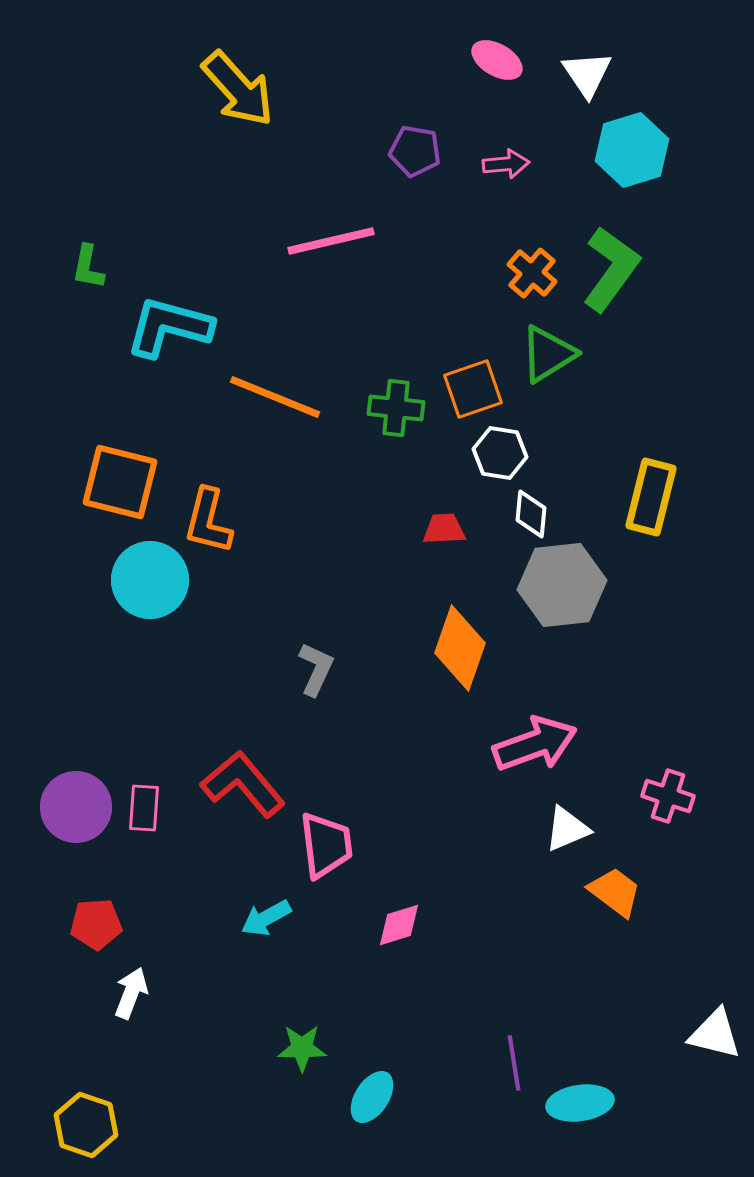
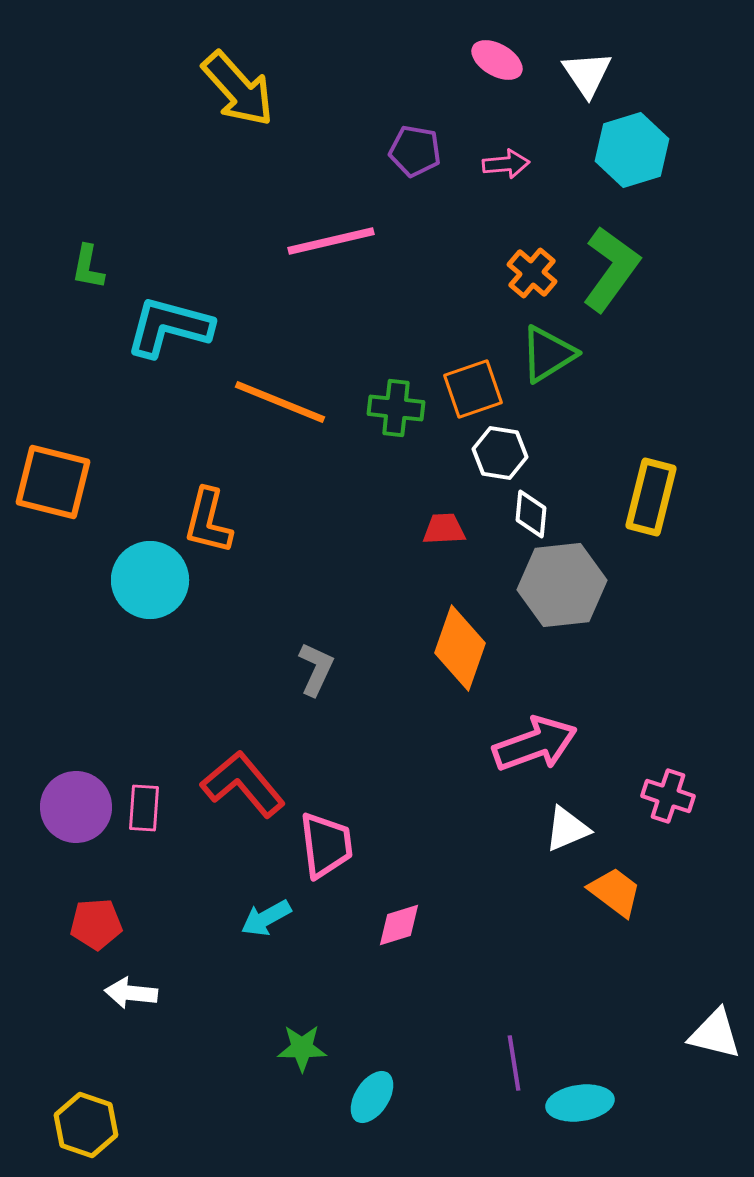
orange line at (275, 397): moved 5 px right, 5 px down
orange square at (120, 482): moved 67 px left
white arrow at (131, 993): rotated 105 degrees counterclockwise
